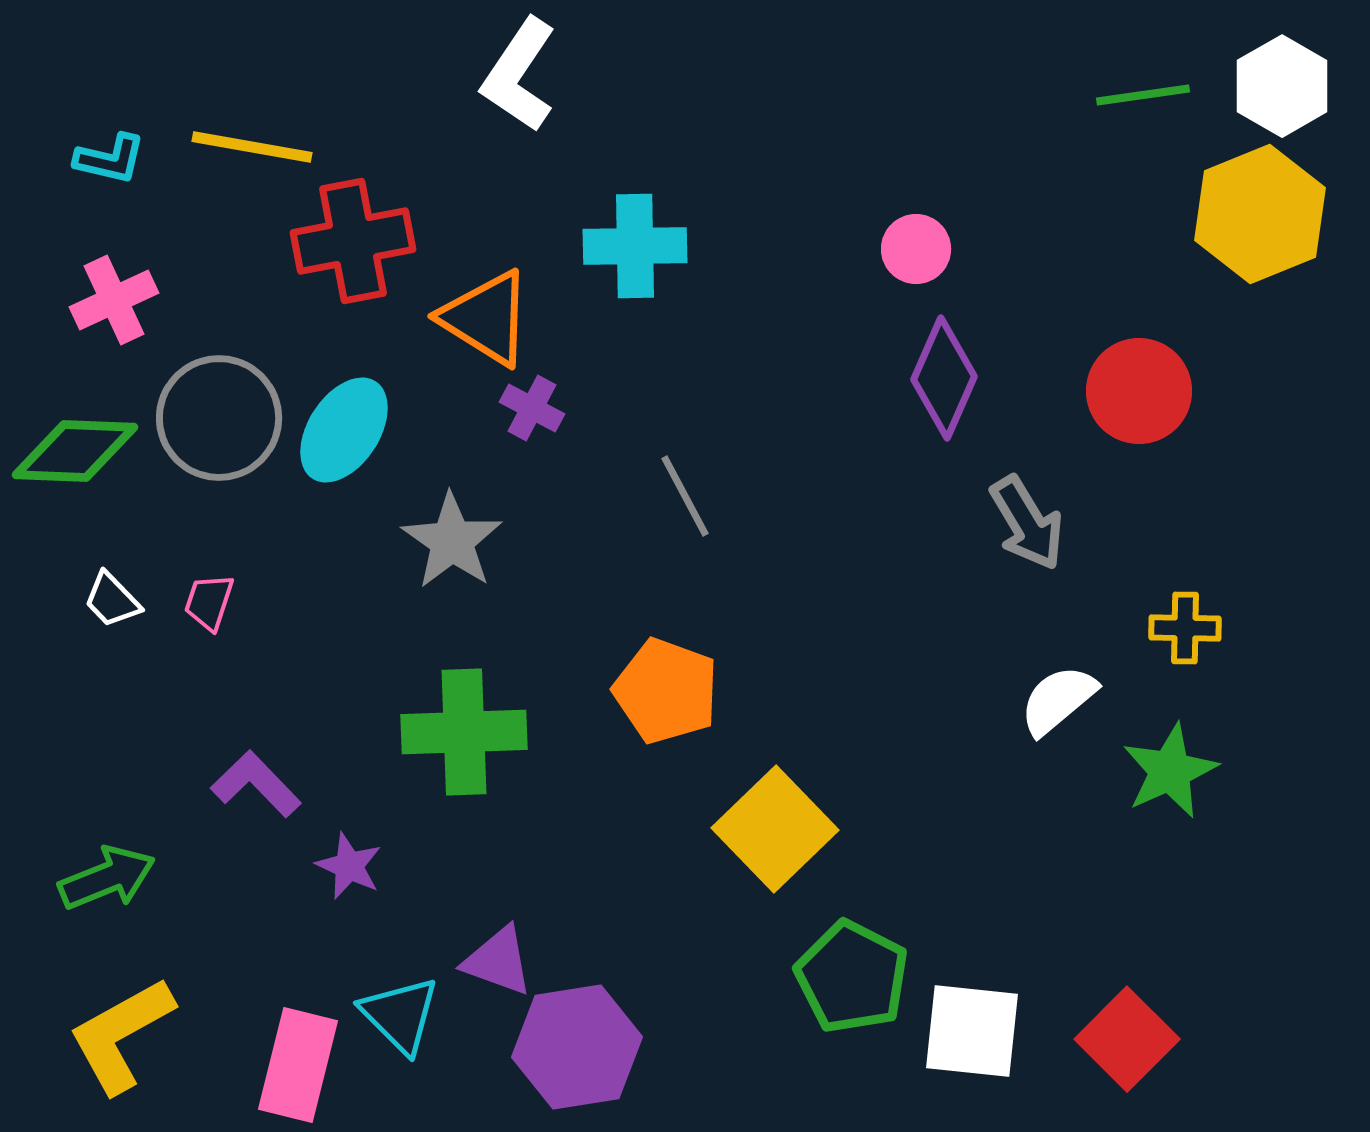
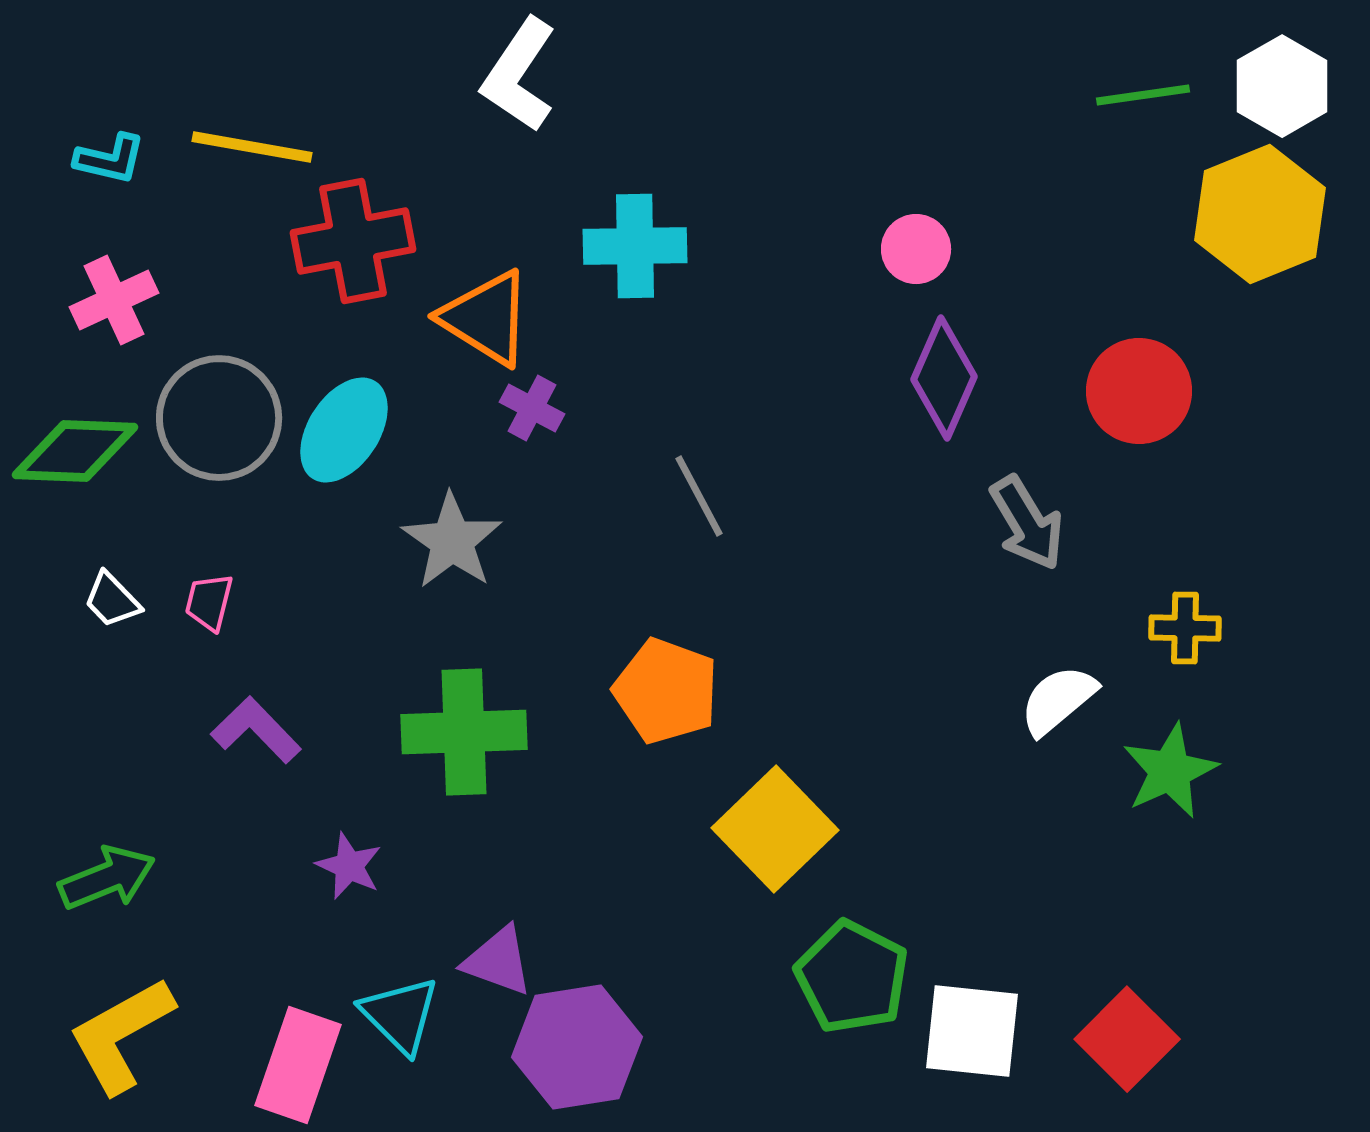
gray line: moved 14 px right
pink trapezoid: rotated 4 degrees counterclockwise
purple L-shape: moved 54 px up
pink rectangle: rotated 5 degrees clockwise
